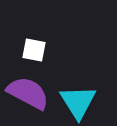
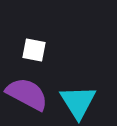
purple semicircle: moved 1 px left, 1 px down
